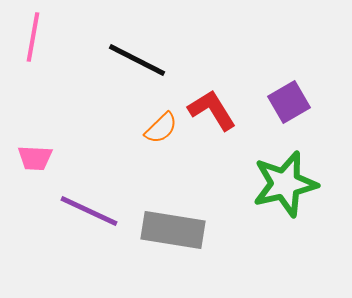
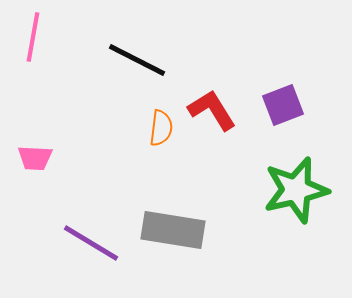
purple square: moved 6 px left, 3 px down; rotated 9 degrees clockwise
orange semicircle: rotated 39 degrees counterclockwise
green star: moved 11 px right, 6 px down
purple line: moved 2 px right, 32 px down; rotated 6 degrees clockwise
